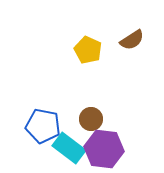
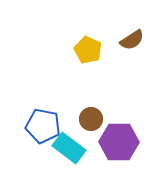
purple hexagon: moved 15 px right, 7 px up; rotated 6 degrees counterclockwise
